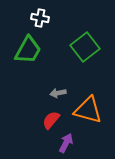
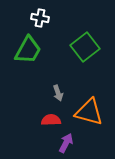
gray arrow: rotated 98 degrees counterclockwise
orange triangle: moved 1 px right, 2 px down
red semicircle: rotated 48 degrees clockwise
